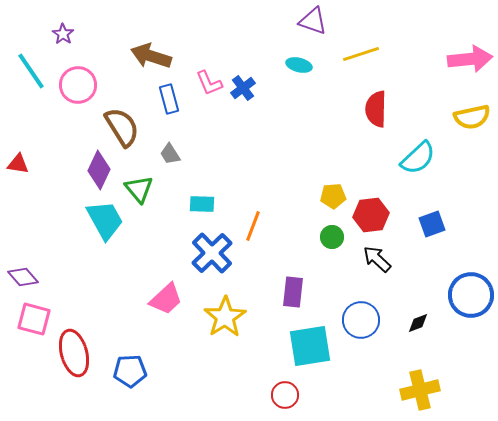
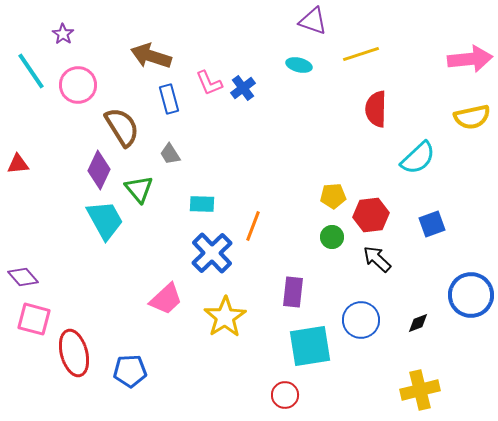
red triangle at (18, 164): rotated 15 degrees counterclockwise
